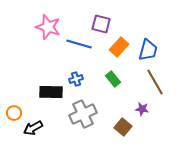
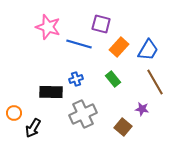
blue trapezoid: rotated 15 degrees clockwise
black arrow: rotated 30 degrees counterclockwise
